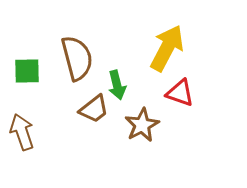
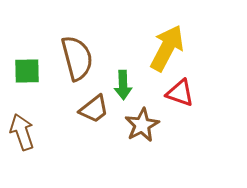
green arrow: moved 6 px right; rotated 12 degrees clockwise
